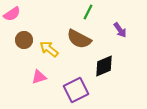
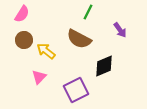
pink semicircle: moved 10 px right; rotated 24 degrees counterclockwise
yellow arrow: moved 3 px left, 2 px down
pink triangle: rotated 28 degrees counterclockwise
